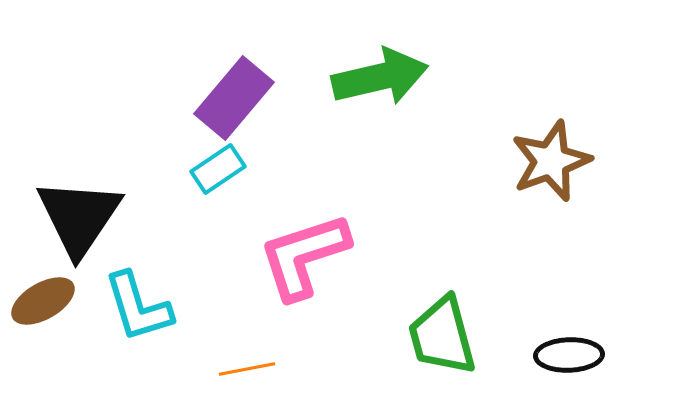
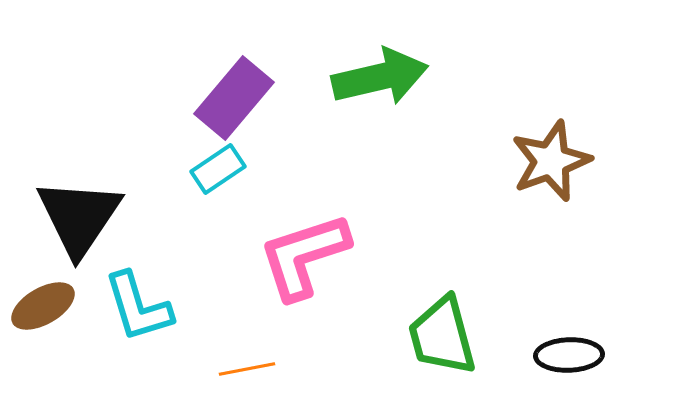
brown ellipse: moved 5 px down
